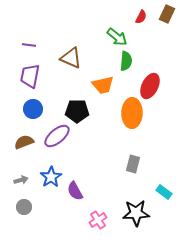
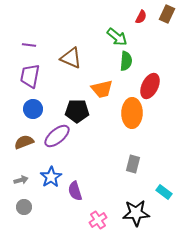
orange trapezoid: moved 1 px left, 4 px down
purple semicircle: rotated 12 degrees clockwise
